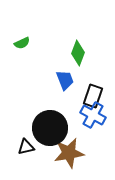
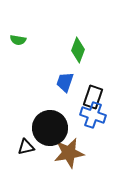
green semicircle: moved 4 px left, 3 px up; rotated 35 degrees clockwise
green diamond: moved 3 px up
blue trapezoid: moved 2 px down; rotated 140 degrees counterclockwise
black rectangle: moved 1 px down
blue cross: rotated 10 degrees counterclockwise
